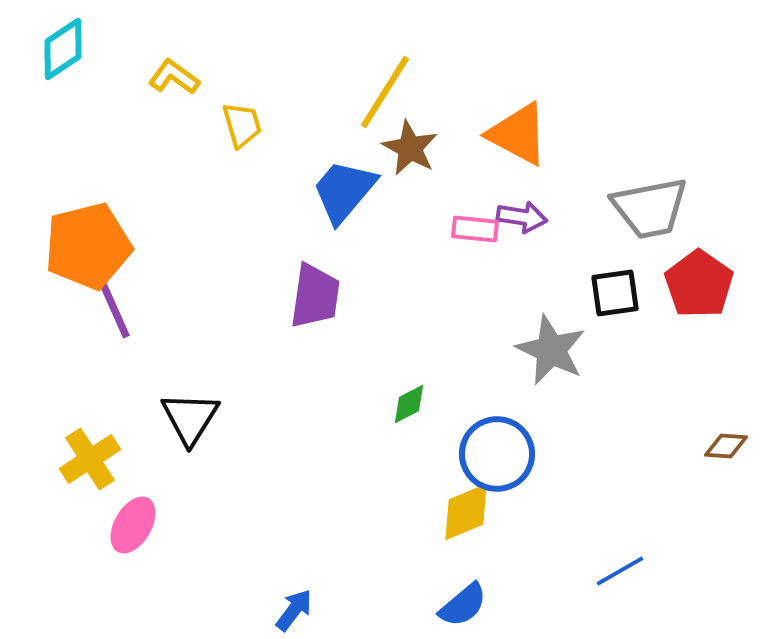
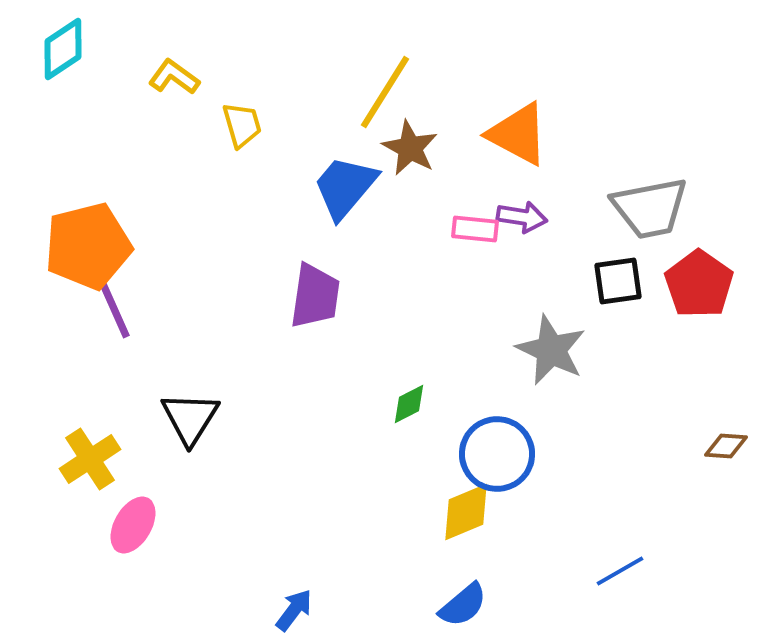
blue trapezoid: moved 1 px right, 4 px up
black square: moved 3 px right, 12 px up
